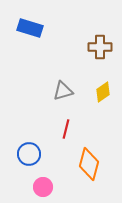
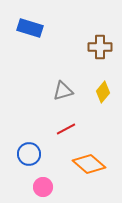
yellow diamond: rotated 15 degrees counterclockwise
red line: rotated 48 degrees clockwise
orange diamond: rotated 64 degrees counterclockwise
